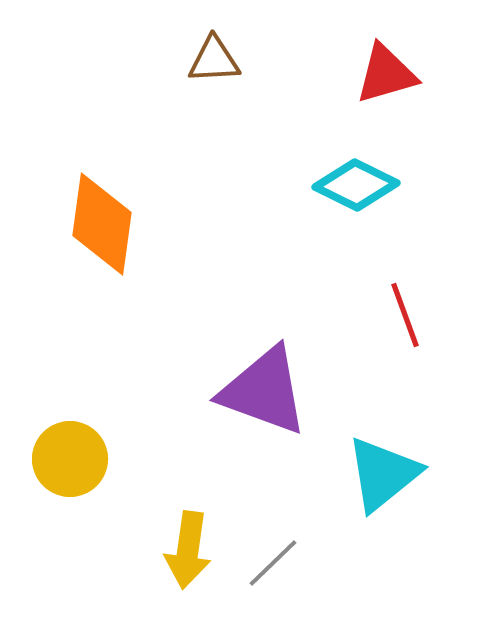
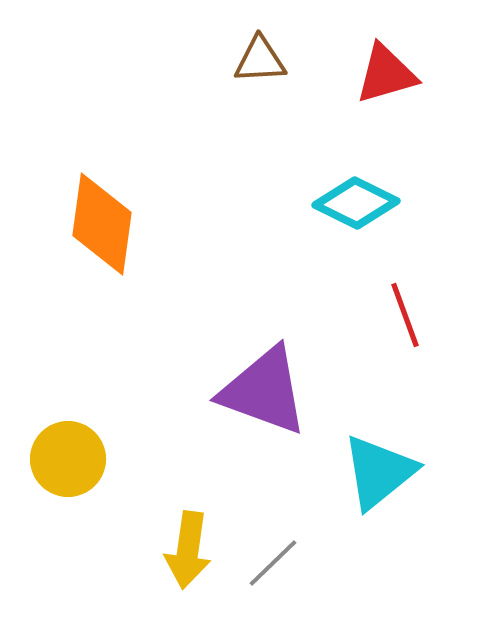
brown triangle: moved 46 px right
cyan diamond: moved 18 px down
yellow circle: moved 2 px left
cyan triangle: moved 4 px left, 2 px up
